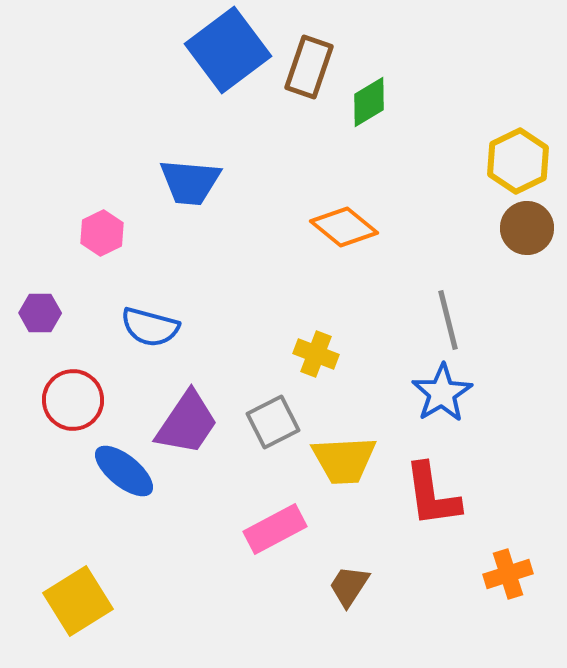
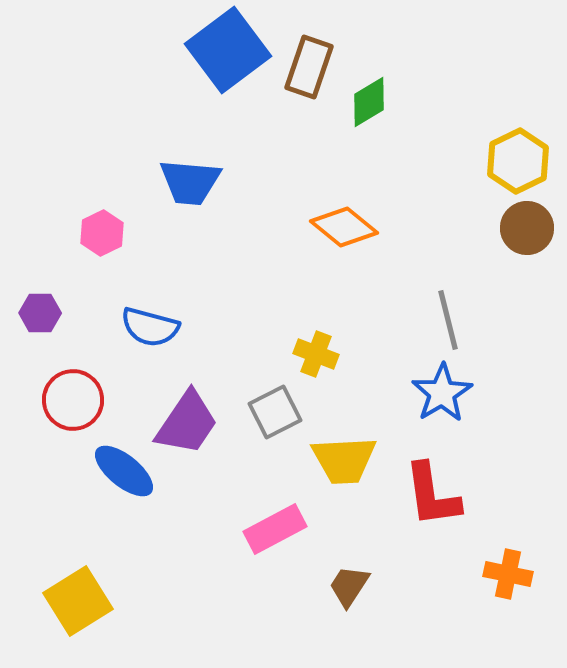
gray square: moved 2 px right, 10 px up
orange cross: rotated 30 degrees clockwise
